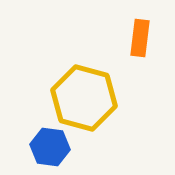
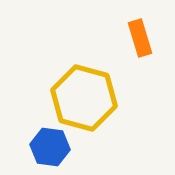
orange rectangle: rotated 24 degrees counterclockwise
